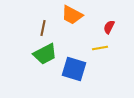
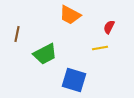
orange trapezoid: moved 2 px left
brown line: moved 26 px left, 6 px down
blue square: moved 11 px down
